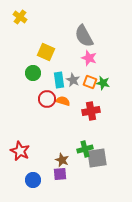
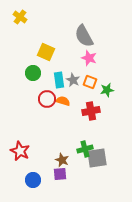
green star: moved 4 px right, 7 px down; rotated 24 degrees counterclockwise
